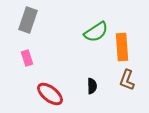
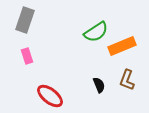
gray rectangle: moved 3 px left
orange rectangle: moved 1 px up; rotated 72 degrees clockwise
pink rectangle: moved 2 px up
black semicircle: moved 7 px right, 1 px up; rotated 21 degrees counterclockwise
red ellipse: moved 2 px down
